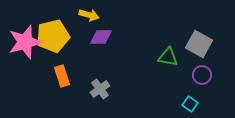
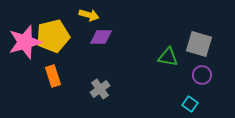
gray square: rotated 12 degrees counterclockwise
orange rectangle: moved 9 px left
